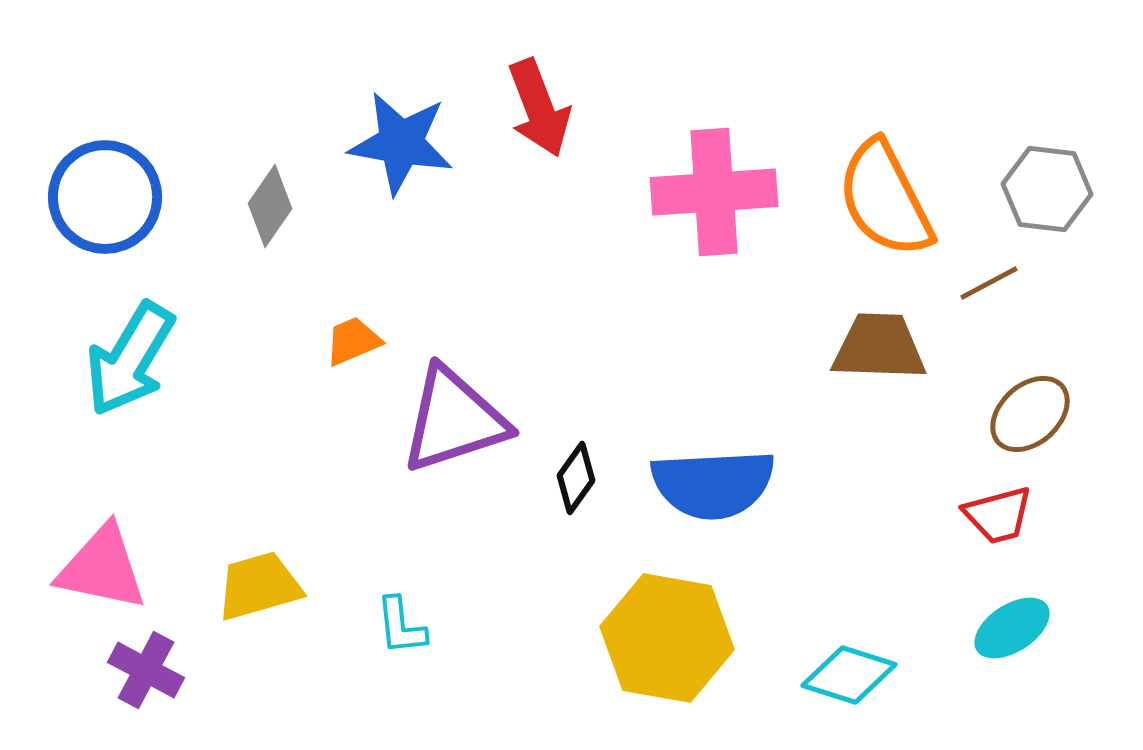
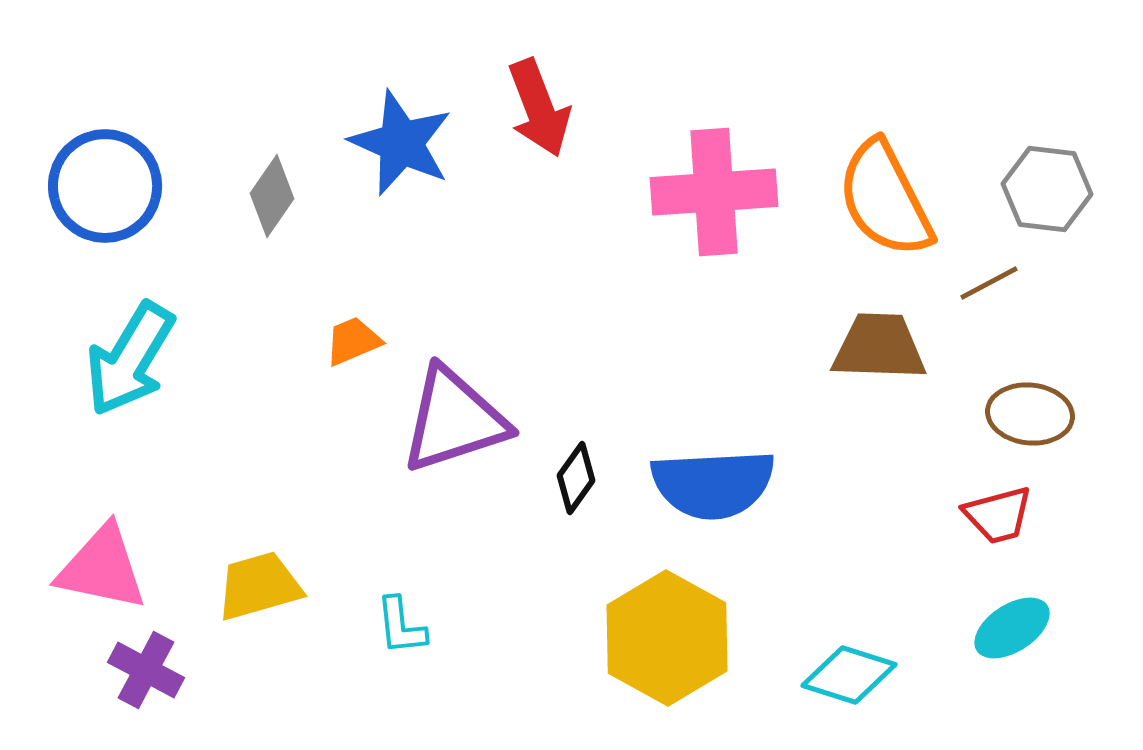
blue star: rotated 14 degrees clockwise
blue circle: moved 11 px up
gray diamond: moved 2 px right, 10 px up
brown ellipse: rotated 48 degrees clockwise
yellow hexagon: rotated 19 degrees clockwise
